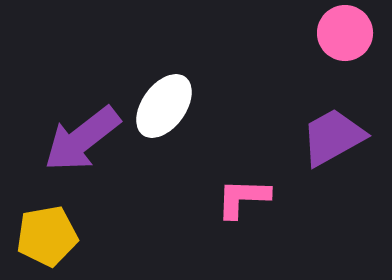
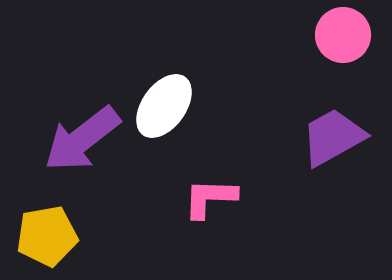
pink circle: moved 2 px left, 2 px down
pink L-shape: moved 33 px left
